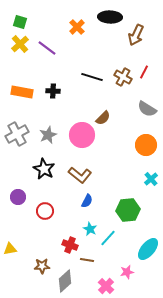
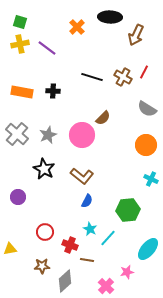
yellow cross: rotated 30 degrees clockwise
gray cross: rotated 20 degrees counterclockwise
brown L-shape: moved 2 px right, 1 px down
cyan cross: rotated 24 degrees counterclockwise
red circle: moved 21 px down
